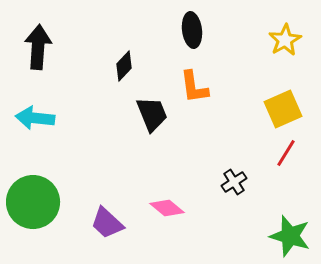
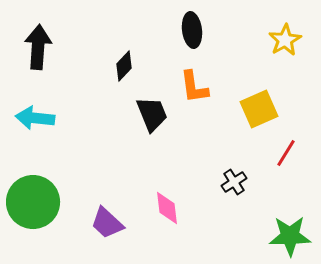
yellow square: moved 24 px left
pink diamond: rotated 44 degrees clockwise
green star: rotated 18 degrees counterclockwise
